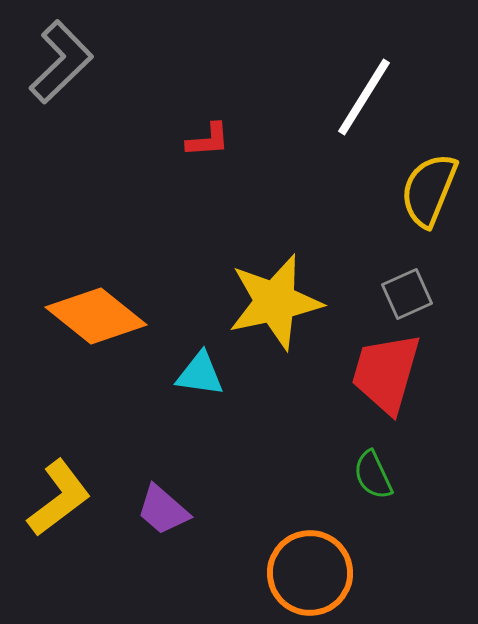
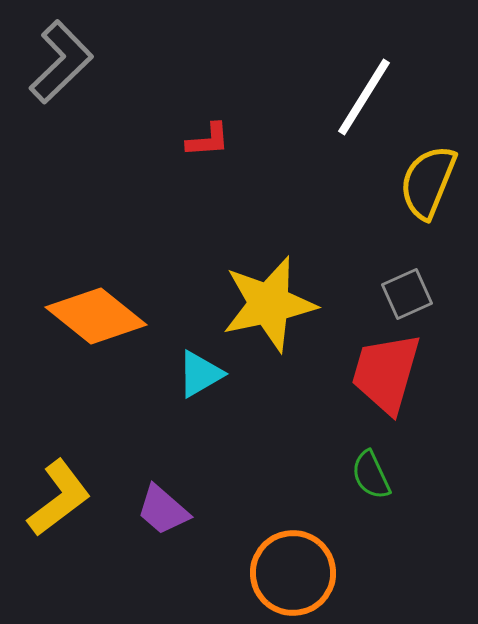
yellow semicircle: moved 1 px left, 8 px up
yellow star: moved 6 px left, 2 px down
cyan triangle: rotated 38 degrees counterclockwise
green semicircle: moved 2 px left
orange circle: moved 17 px left
